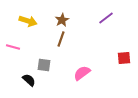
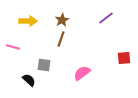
yellow arrow: rotated 18 degrees counterclockwise
